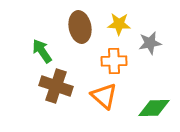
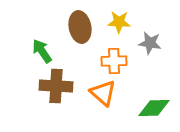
yellow star: moved 2 px up
gray star: rotated 20 degrees clockwise
brown cross: rotated 16 degrees counterclockwise
orange triangle: moved 1 px left, 3 px up
